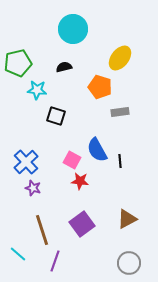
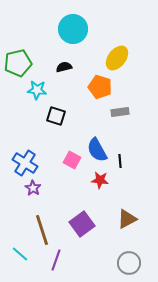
yellow ellipse: moved 3 px left
blue cross: moved 1 px left, 1 px down; rotated 15 degrees counterclockwise
red star: moved 20 px right, 1 px up
purple star: rotated 14 degrees clockwise
cyan line: moved 2 px right
purple line: moved 1 px right, 1 px up
